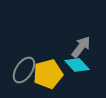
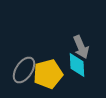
gray arrow: rotated 120 degrees clockwise
cyan diamond: rotated 40 degrees clockwise
